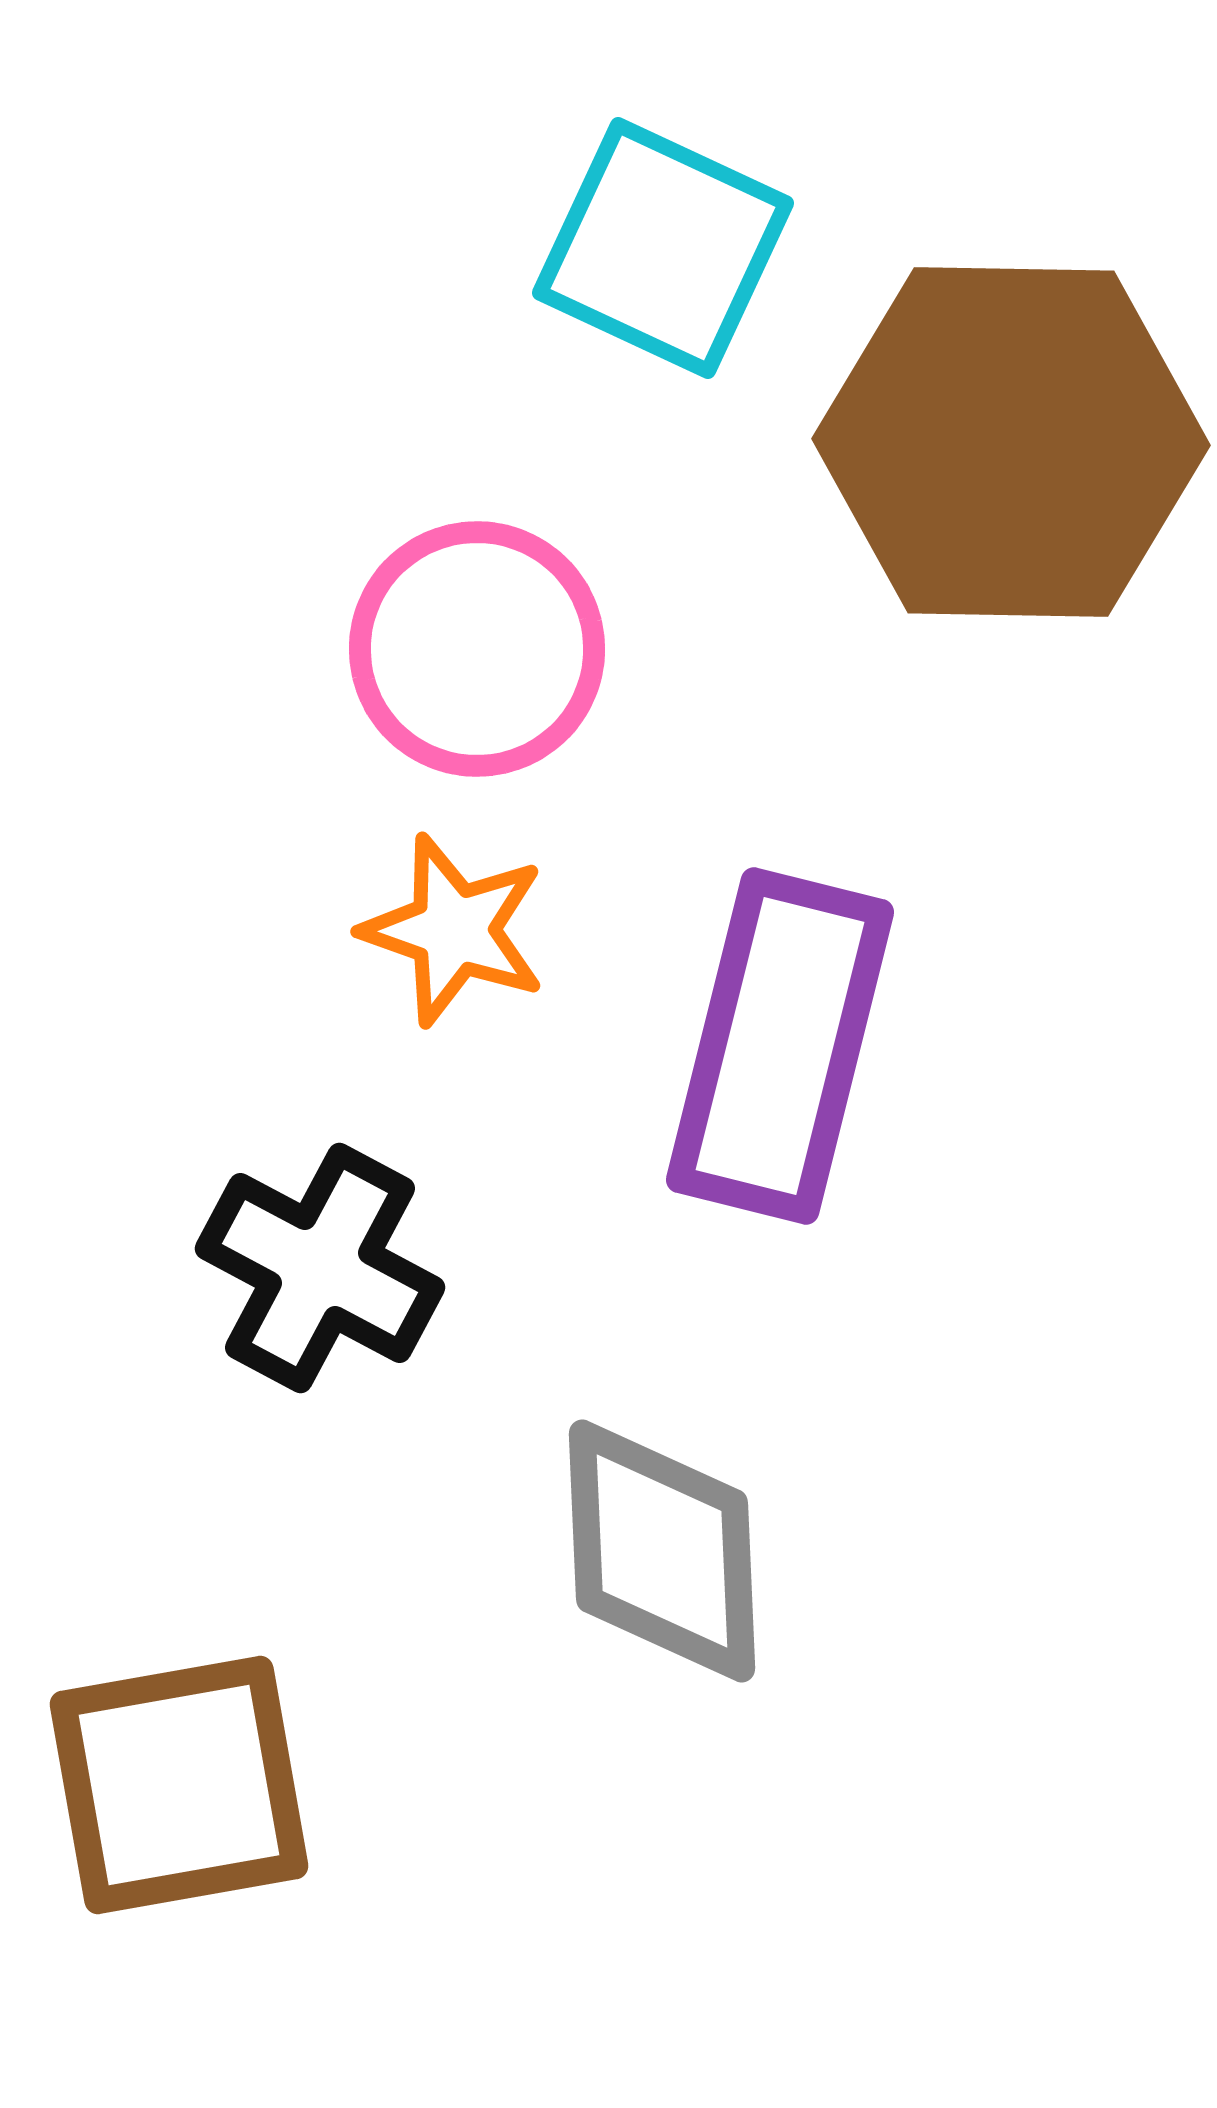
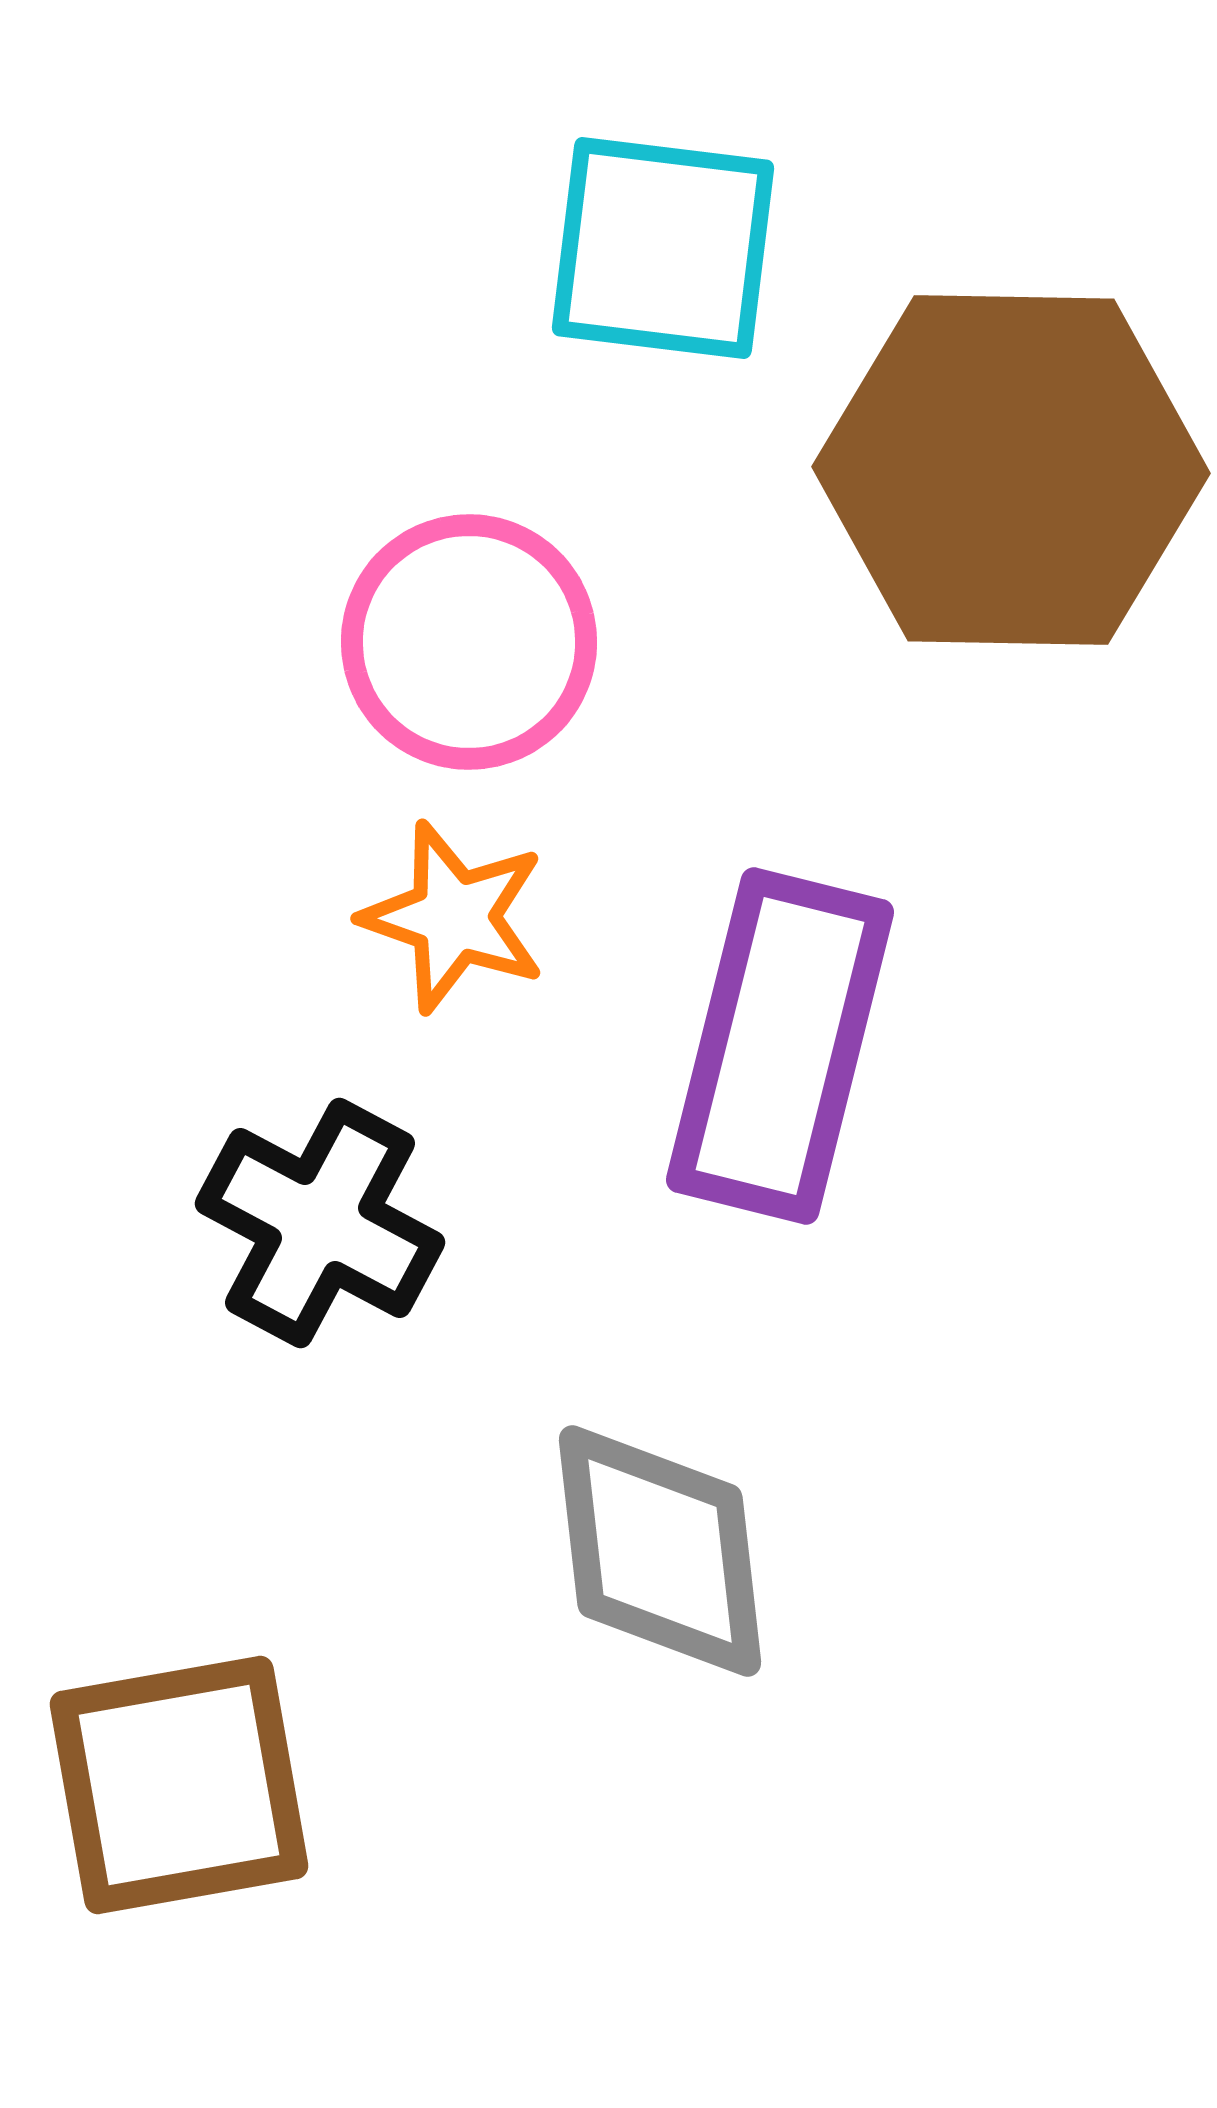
cyan square: rotated 18 degrees counterclockwise
brown hexagon: moved 28 px down
pink circle: moved 8 px left, 7 px up
orange star: moved 13 px up
black cross: moved 45 px up
gray diamond: moved 2 px left; rotated 4 degrees counterclockwise
